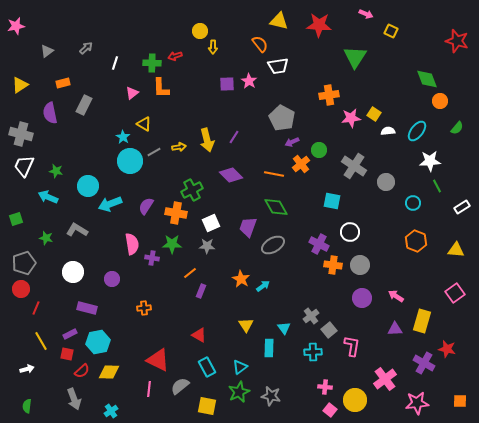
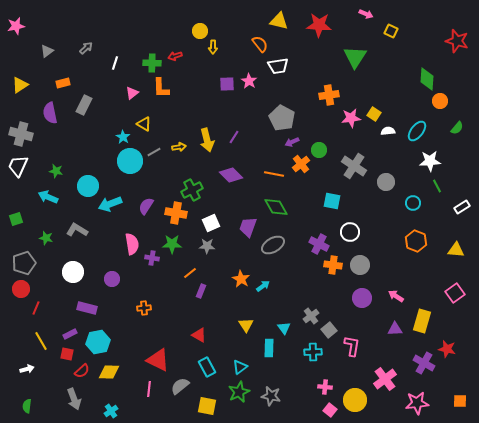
green diamond at (427, 79): rotated 25 degrees clockwise
white trapezoid at (24, 166): moved 6 px left
